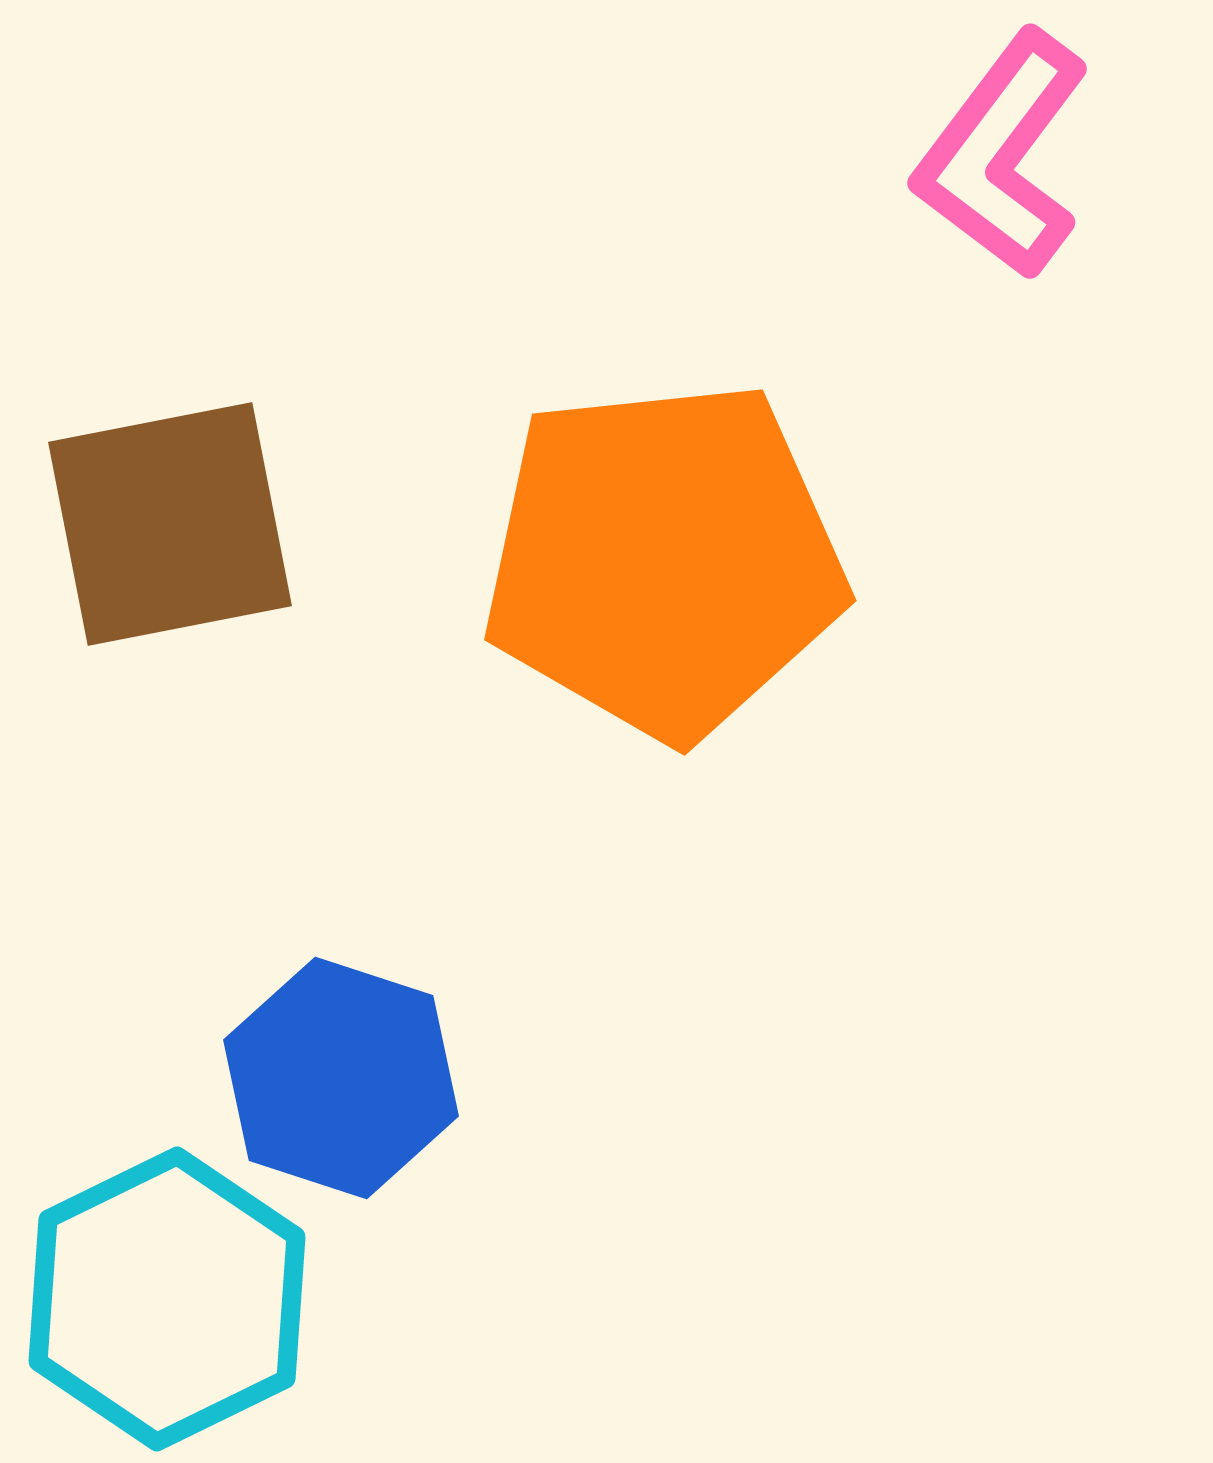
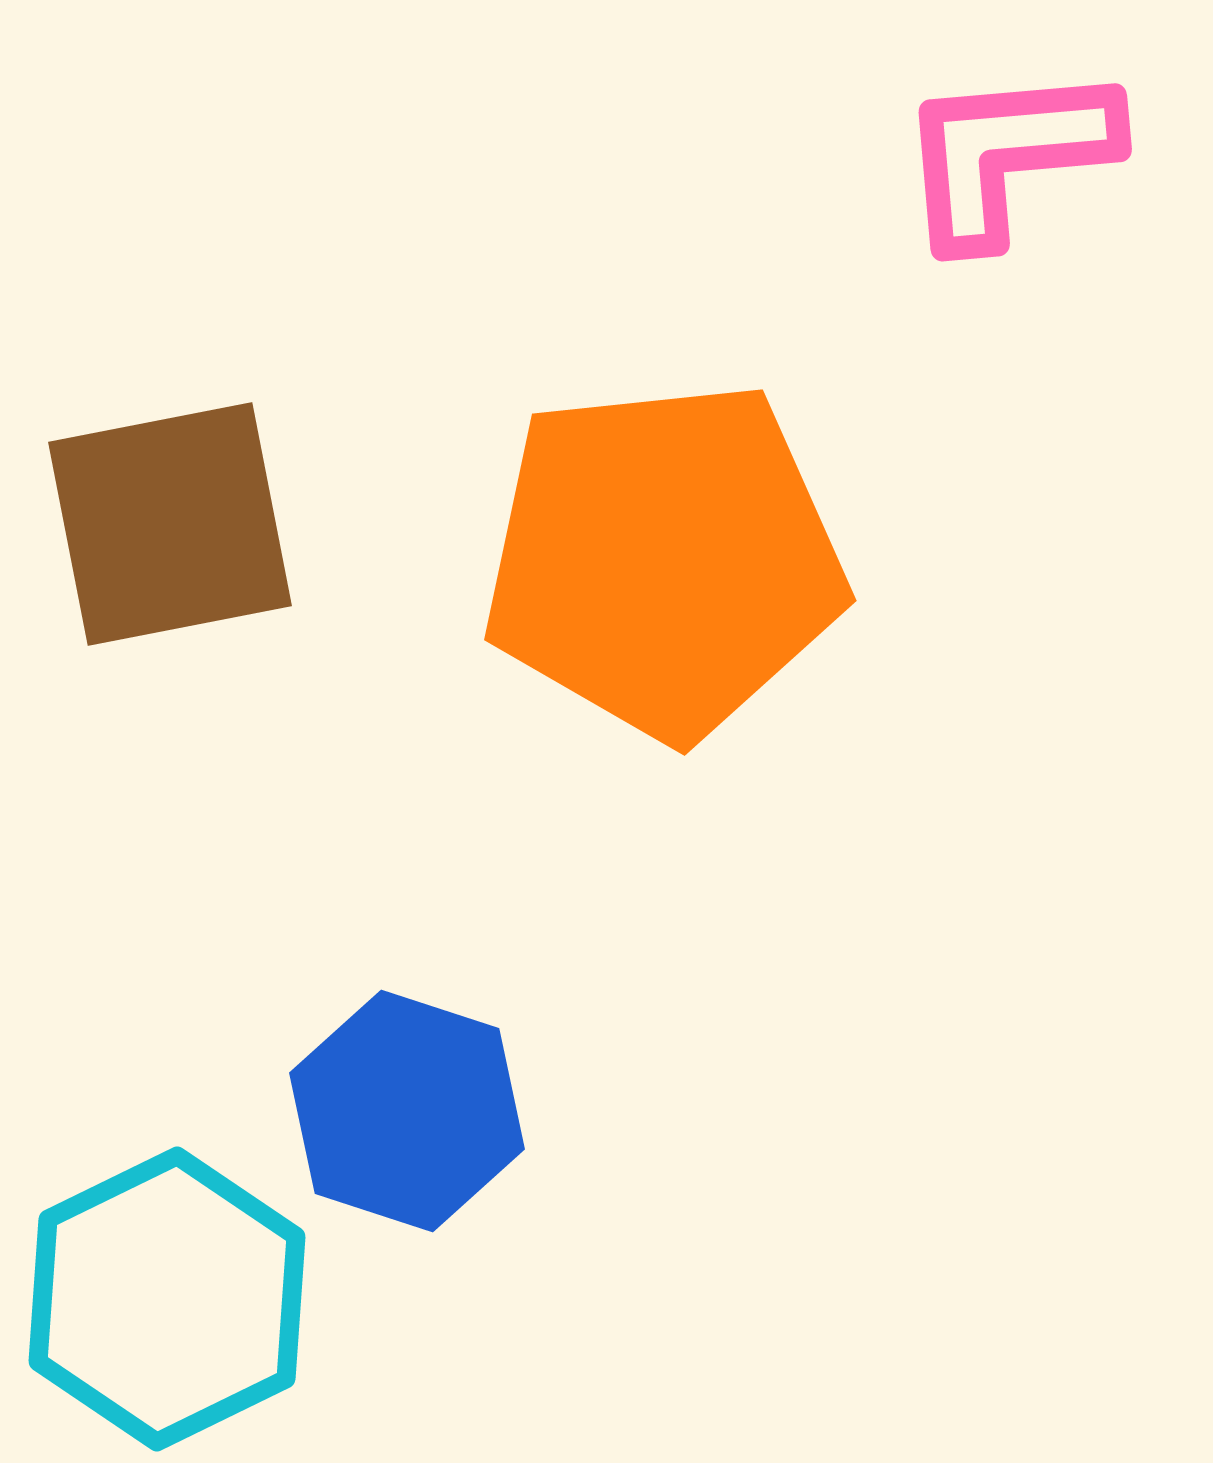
pink L-shape: moved 5 px right, 1 px up; rotated 48 degrees clockwise
blue hexagon: moved 66 px right, 33 px down
